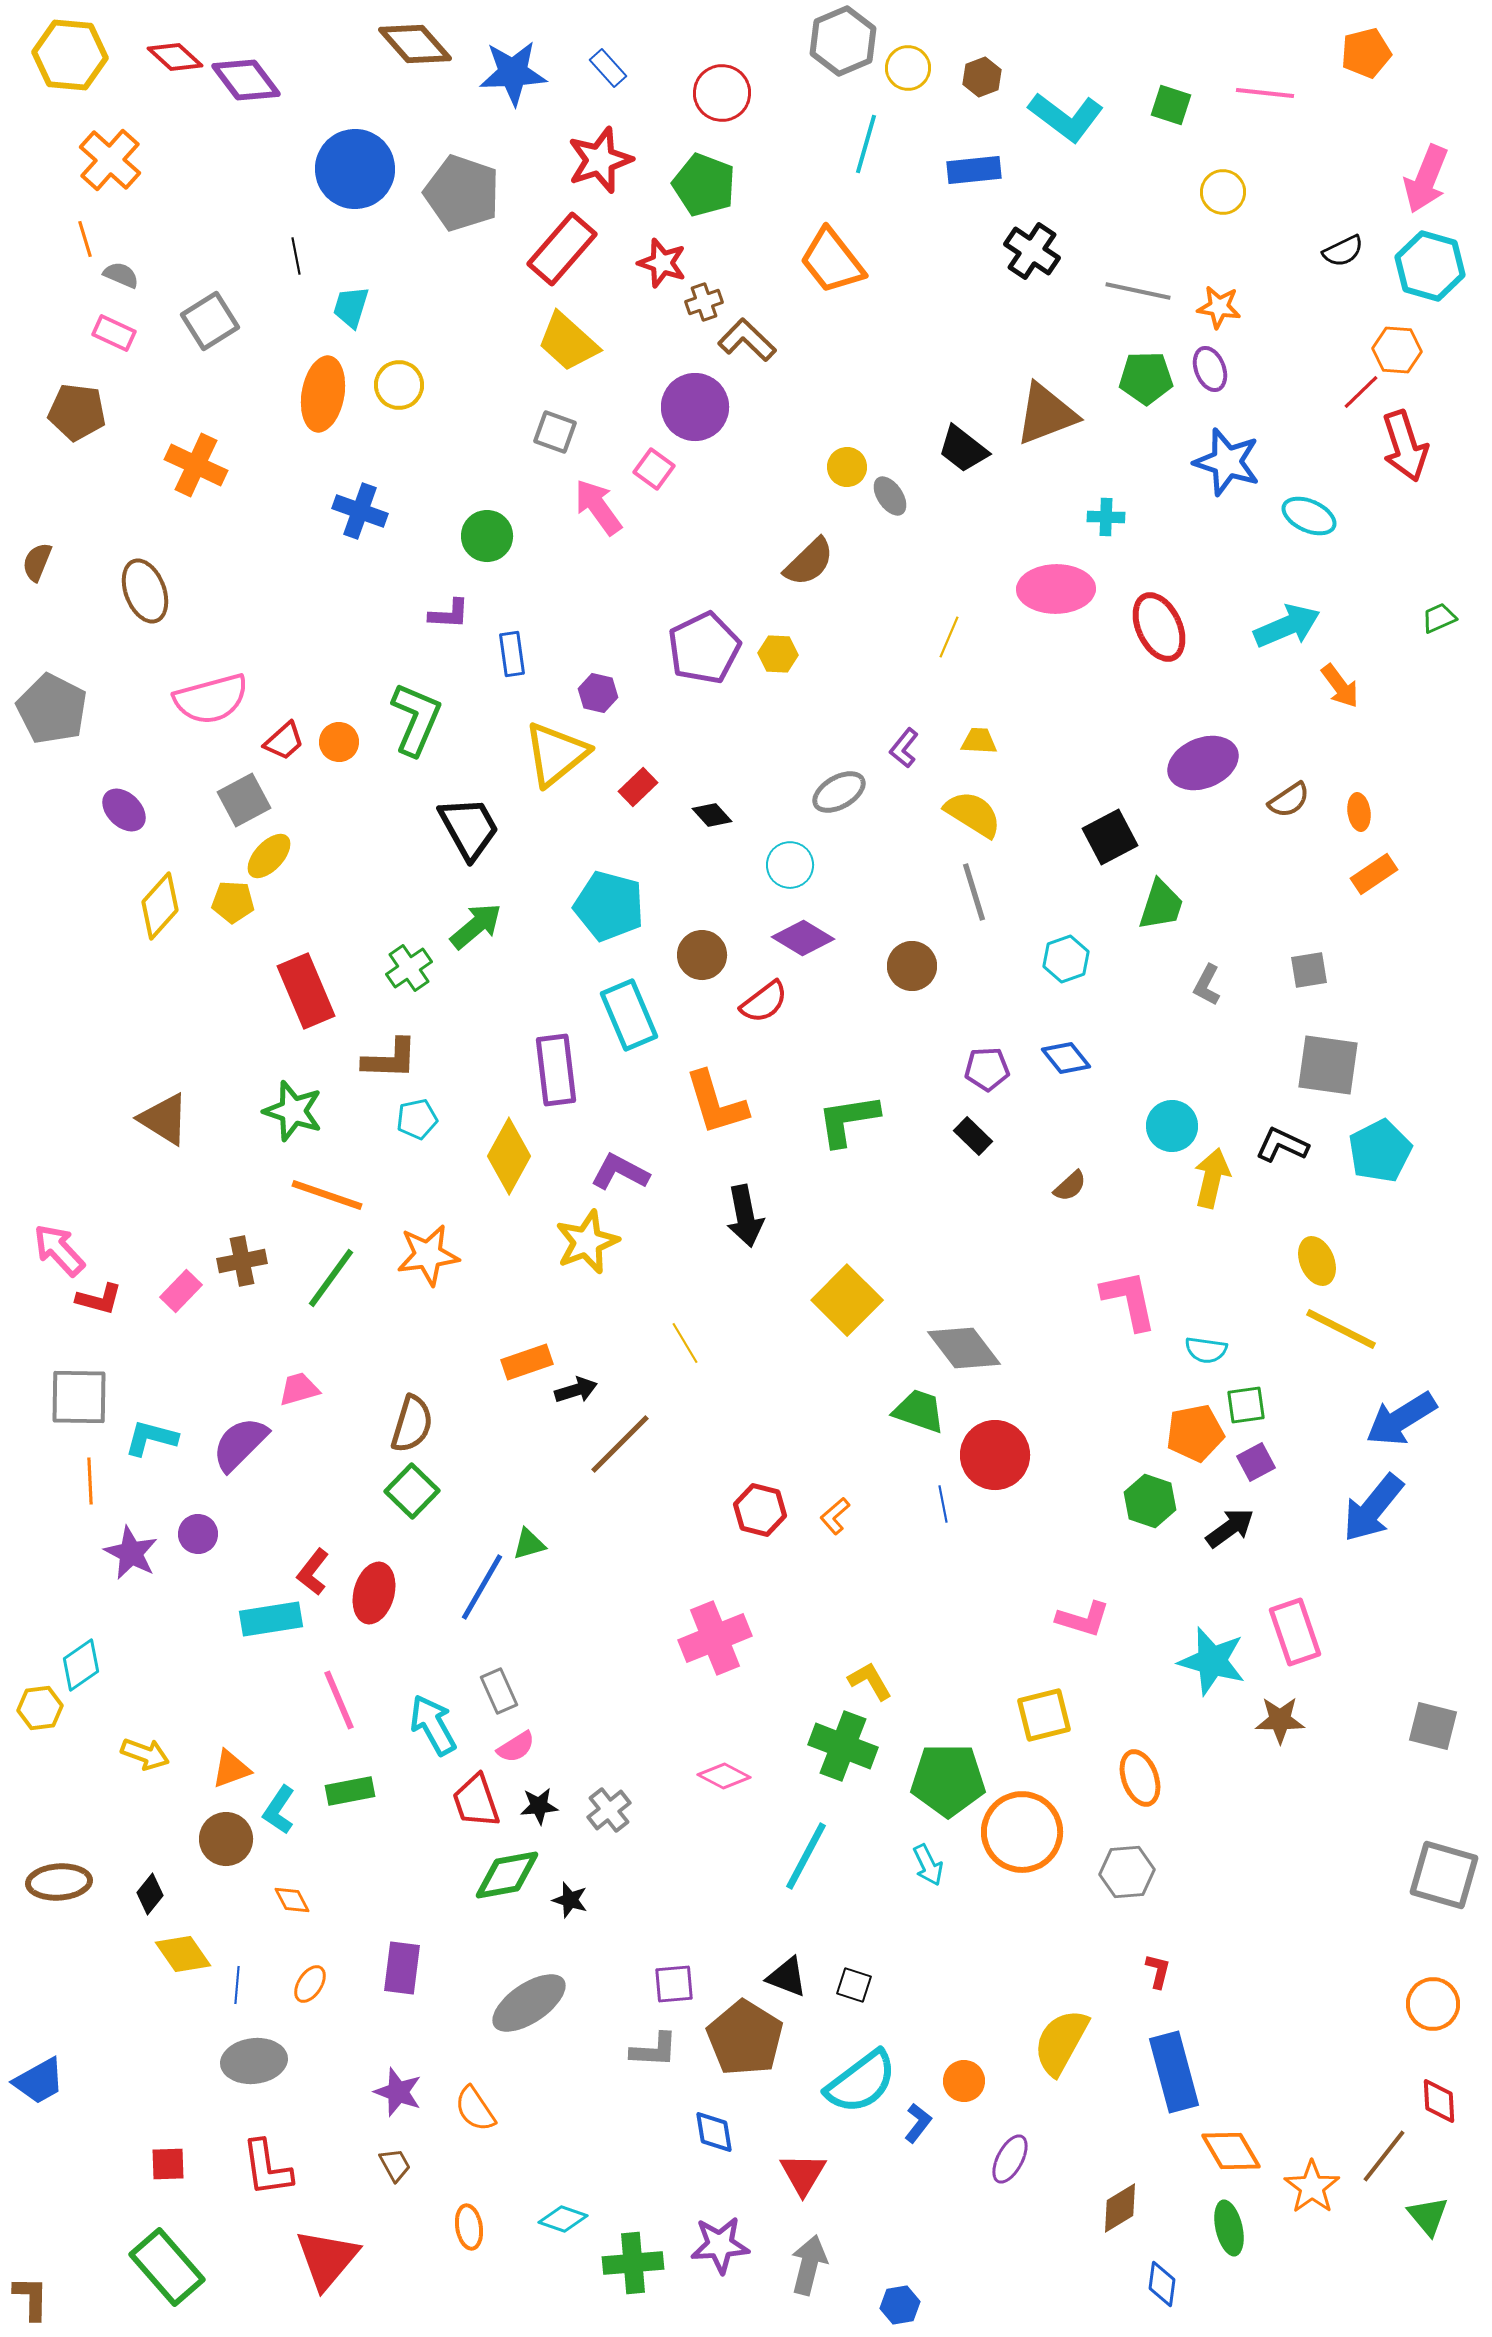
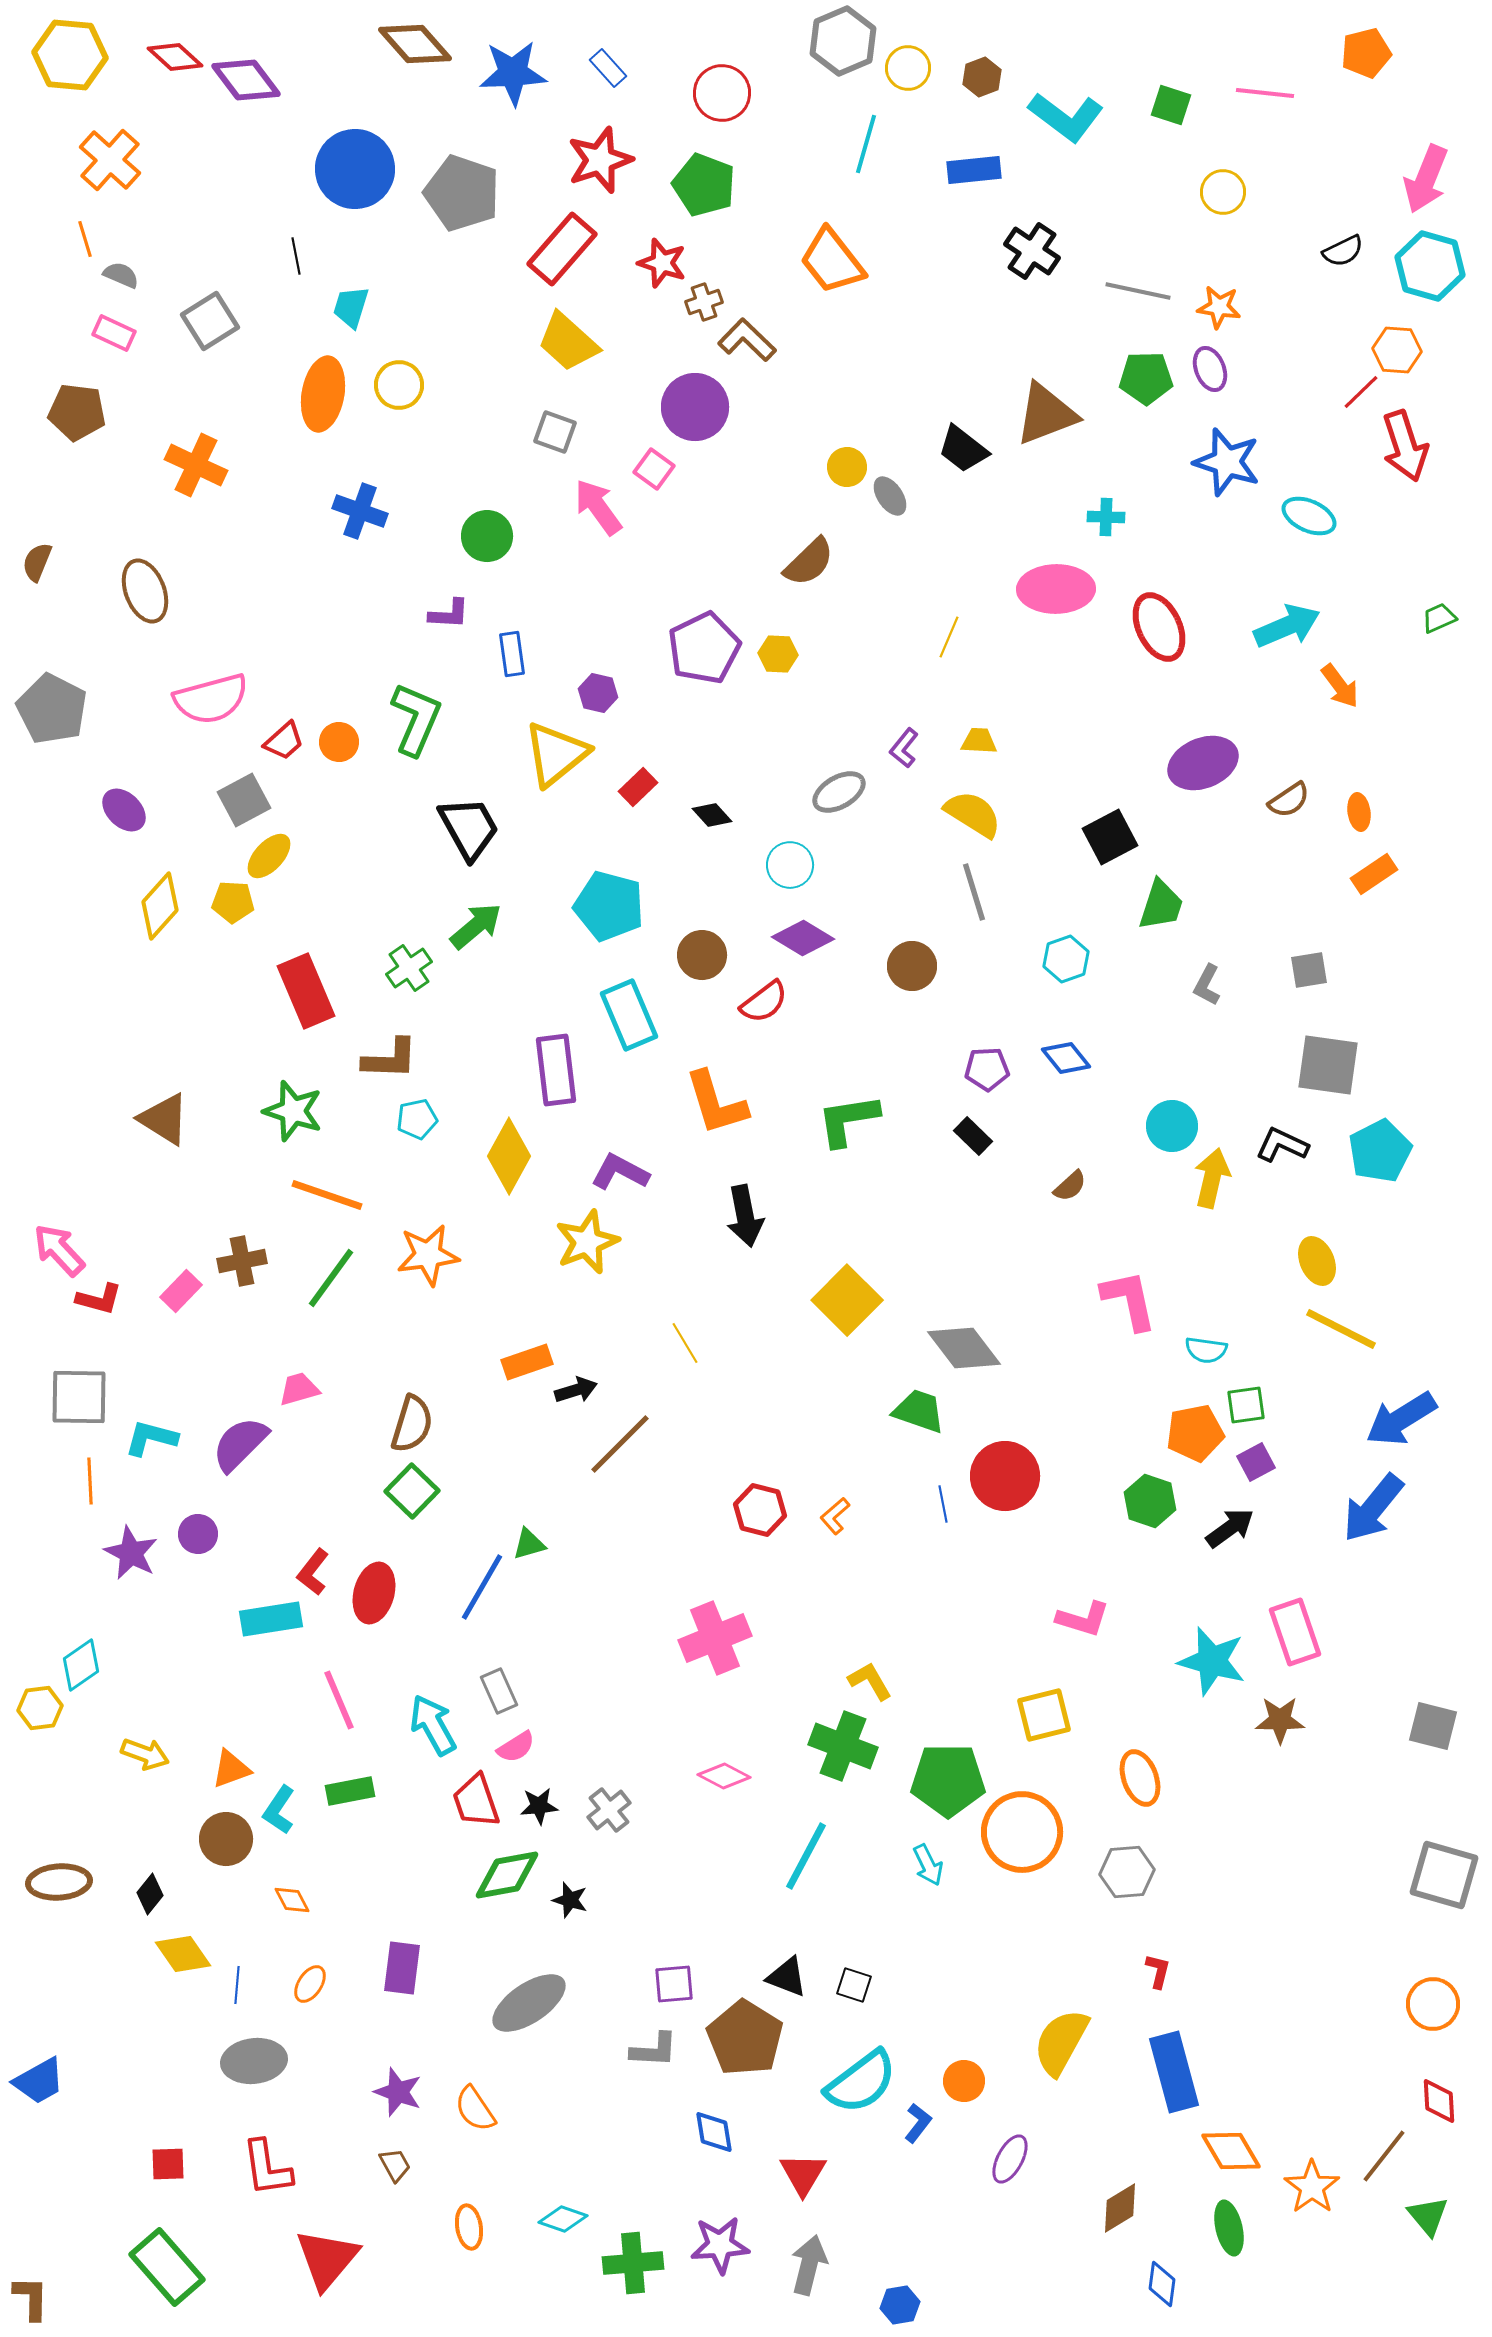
red circle at (995, 1455): moved 10 px right, 21 px down
